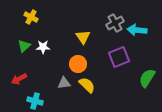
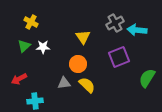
yellow cross: moved 5 px down
cyan cross: rotated 21 degrees counterclockwise
